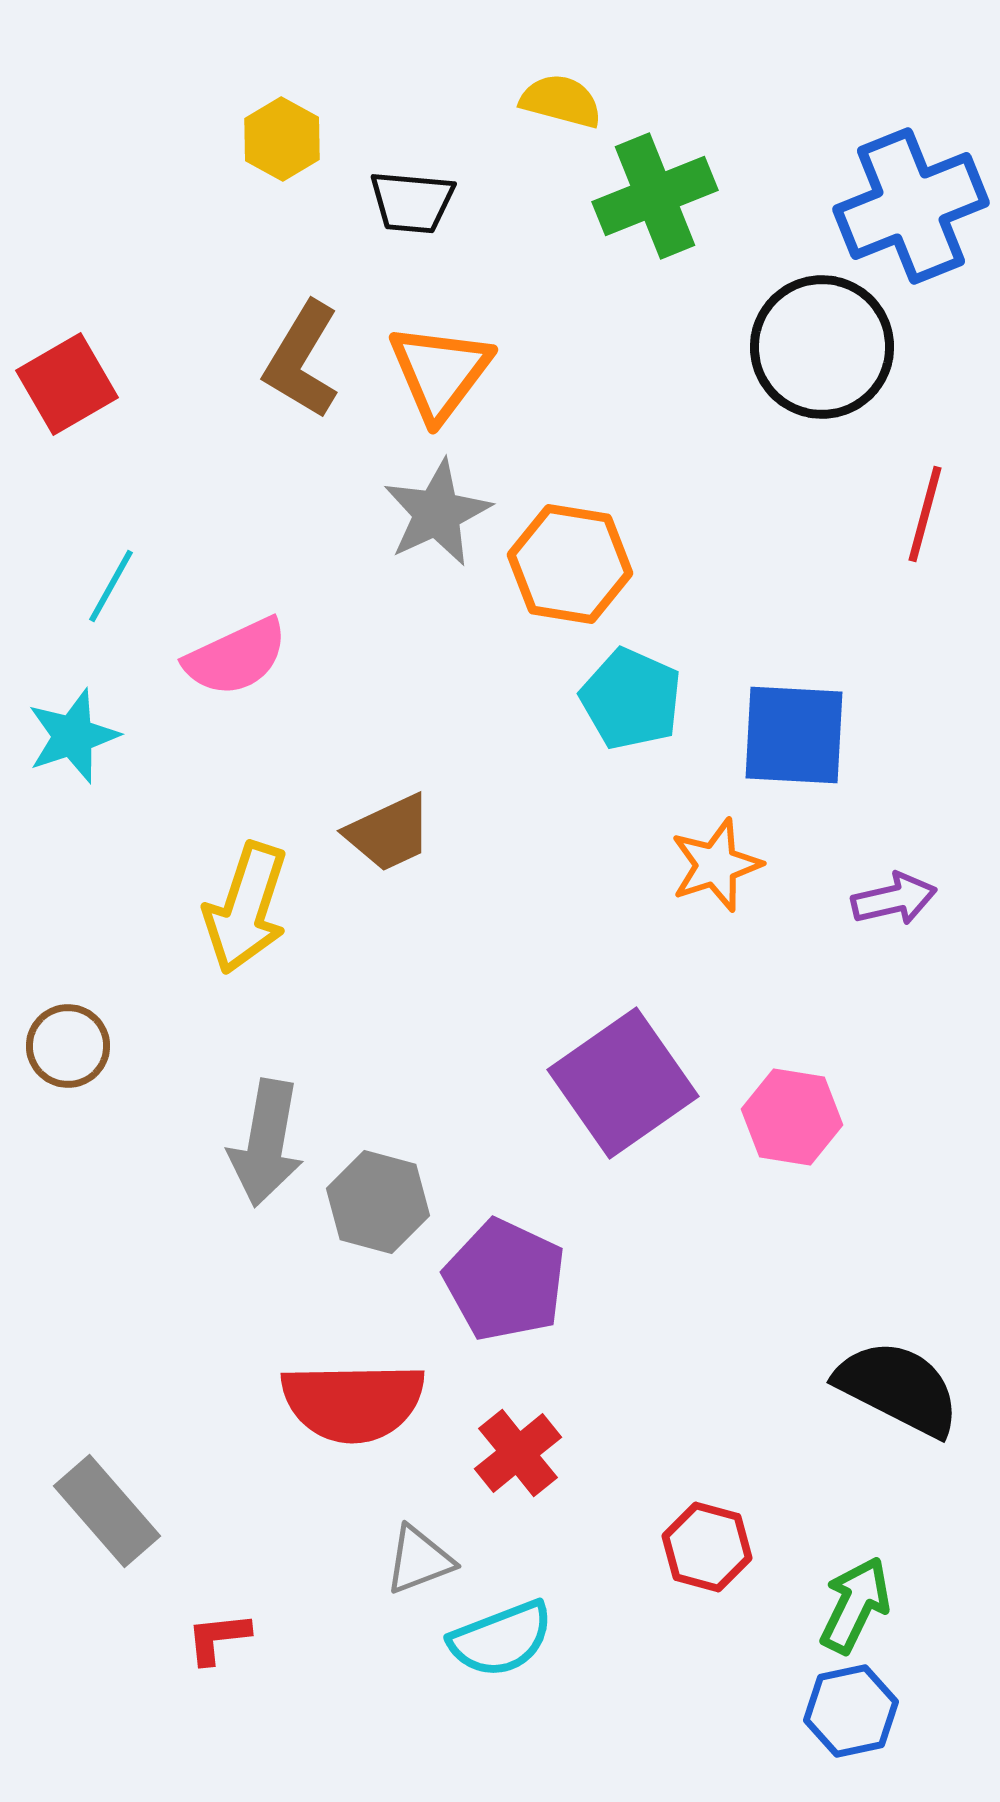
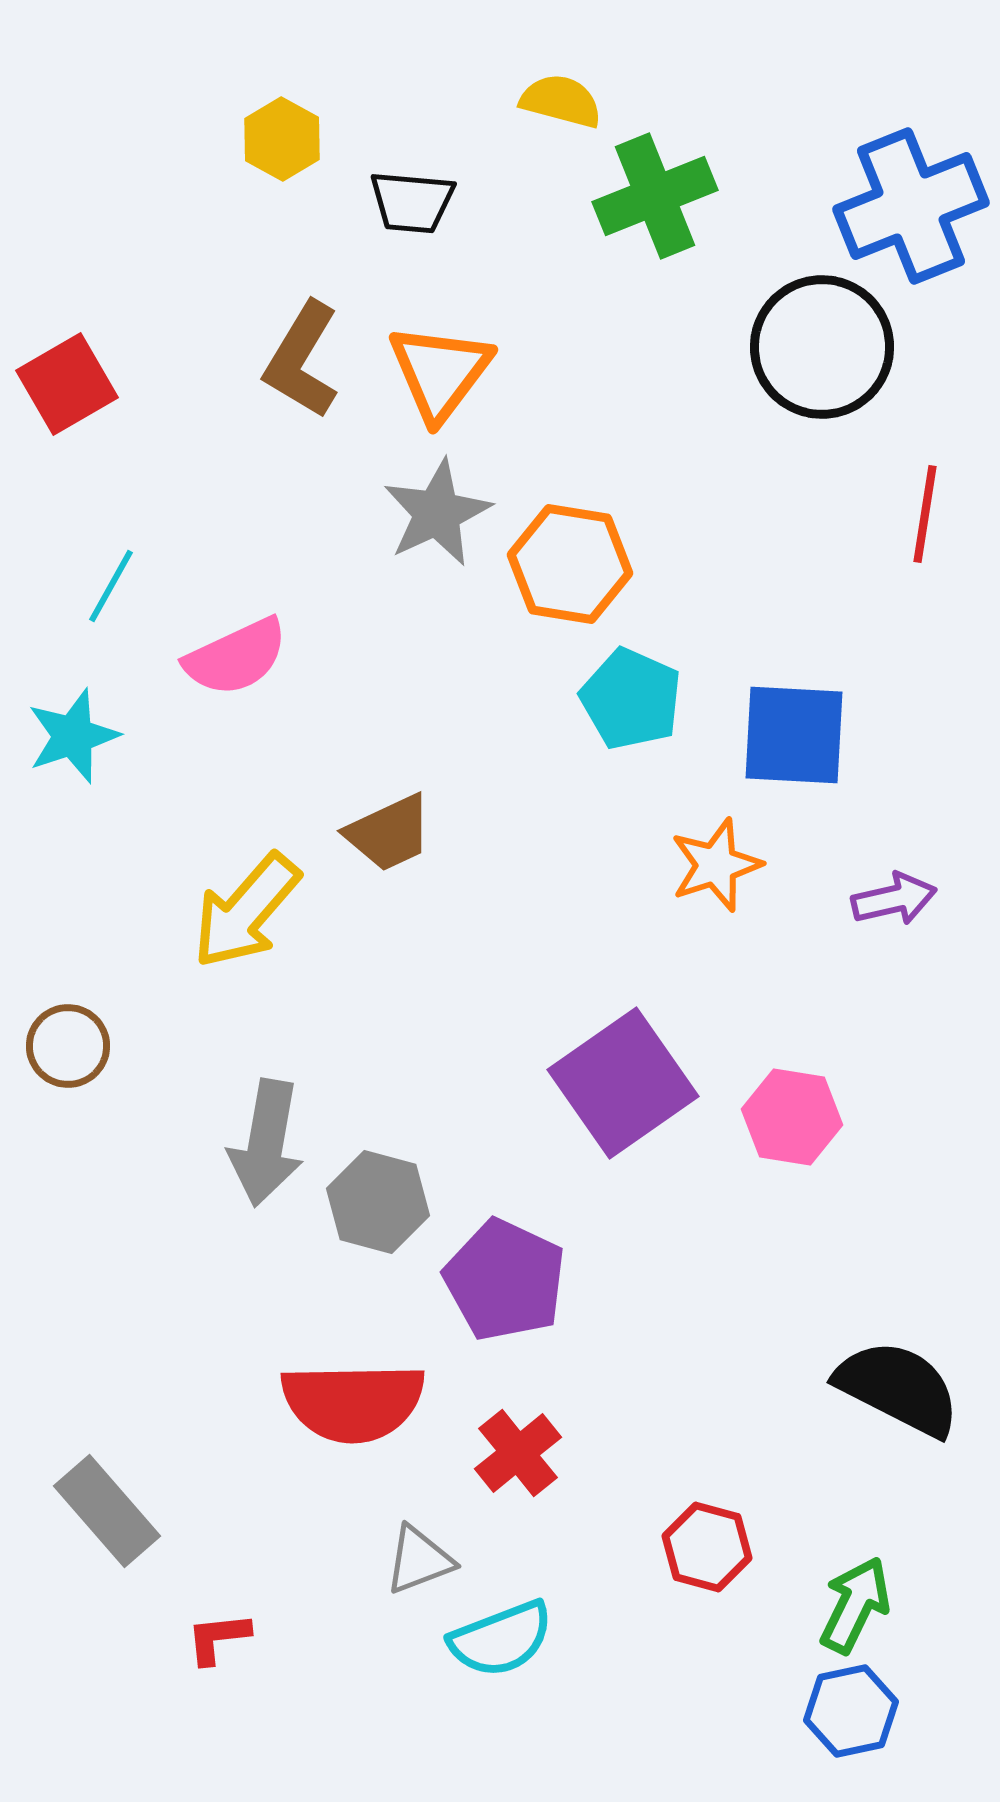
red line: rotated 6 degrees counterclockwise
yellow arrow: moved 3 px down; rotated 23 degrees clockwise
